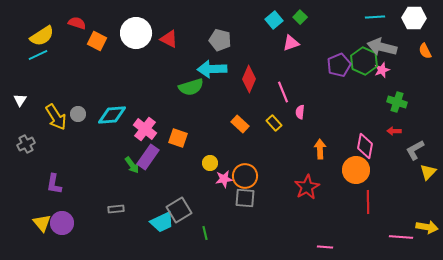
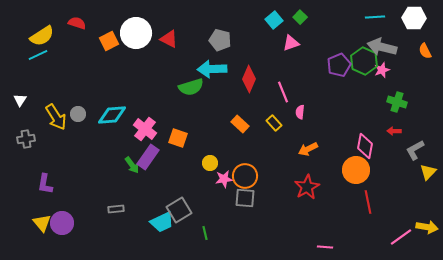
orange square at (97, 41): moved 12 px right; rotated 36 degrees clockwise
gray cross at (26, 144): moved 5 px up; rotated 18 degrees clockwise
orange arrow at (320, 149): moved 12 px left; rotated 114 degrees counterclockwise
purple L-shape at (54, 184): moved 9 px left
red line at (368, 202): rotated 10 degrees counterclockwise
pink line at (401, 237): rotated 40 degrees counterclockwise
